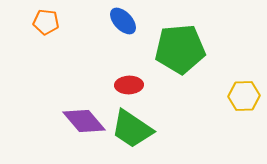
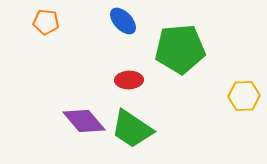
red ellipse: moved 5 px up
